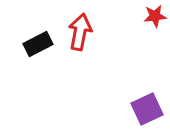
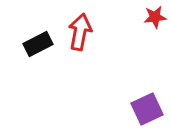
red star: moved 1 px down
